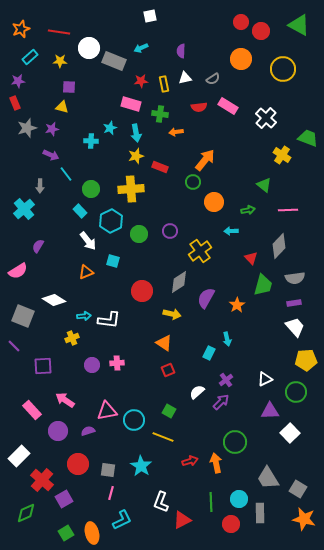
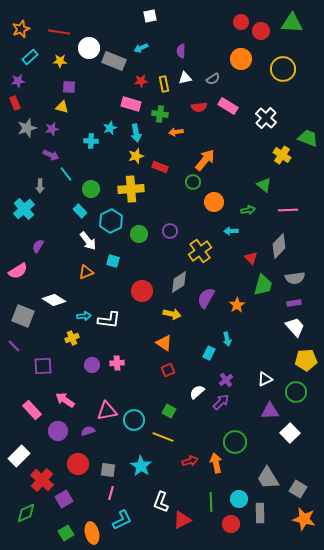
green triangle at (299, 25): moved 7 px left, 2 px up; rotated 25 degrees counterclockwise
